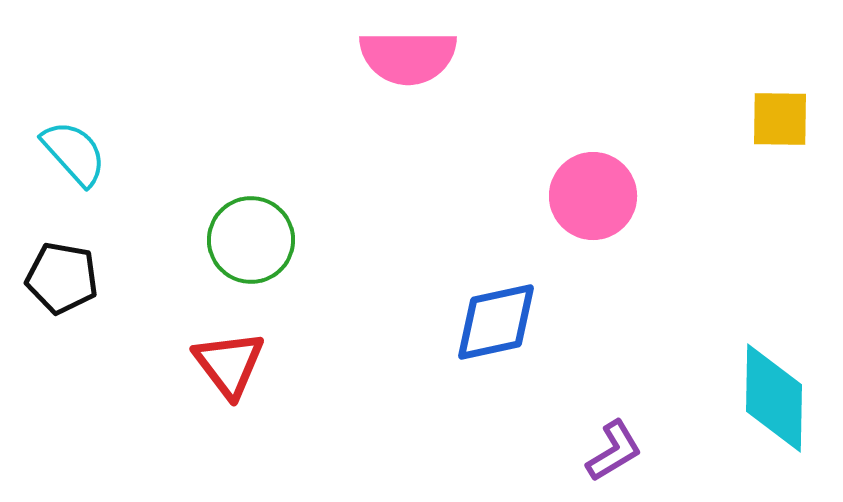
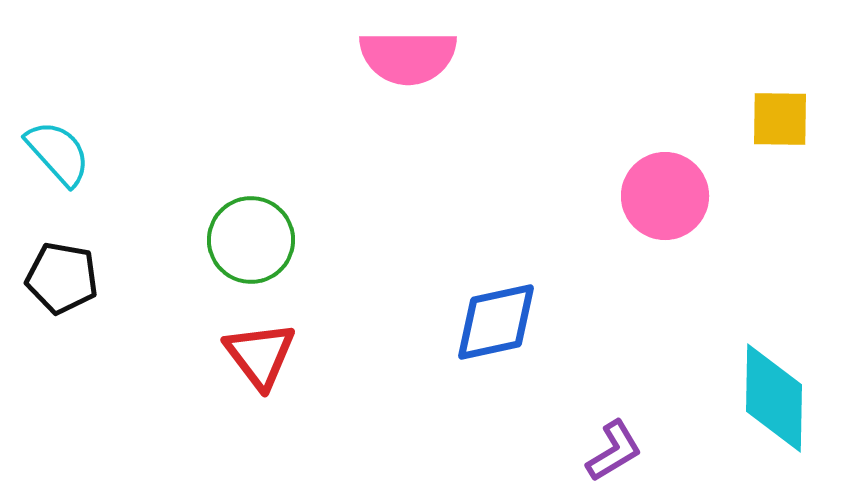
cyan semicircle: moved 16 px left
pink circle: moved 72 px right
red triangle: moved 31 px right, 9 px up
